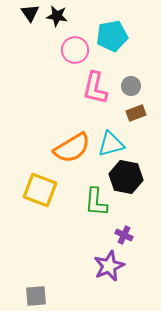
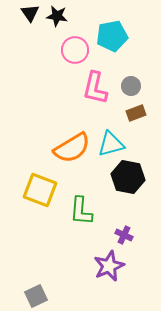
black hexagon: moved 2 px right
green L-shape: moved 15 px left, 9 px down
gray square: rotated 20 degrees counterclockwise
